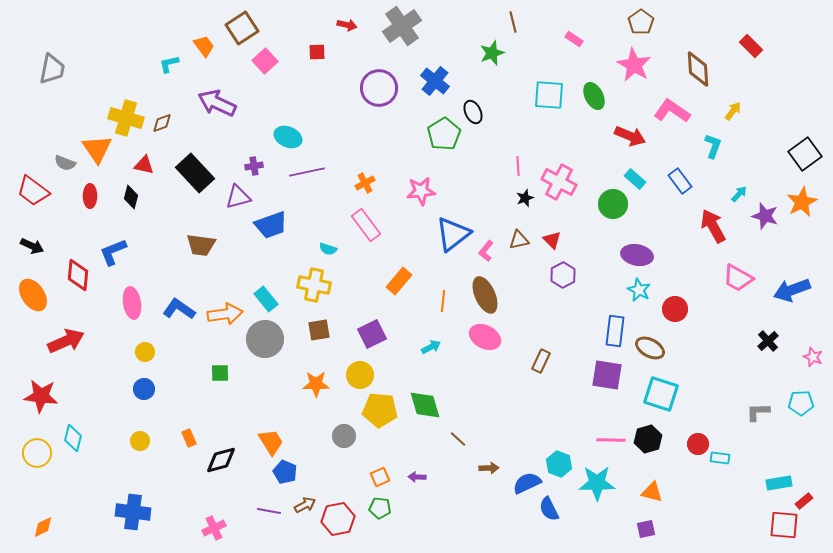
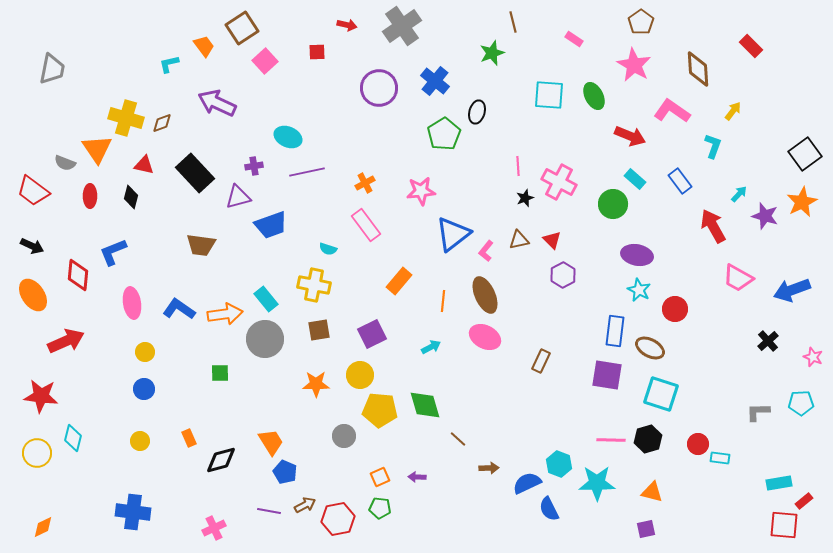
black ellipse at (473, 112): moved 4 px right; rotated 40 degrees clockwise
